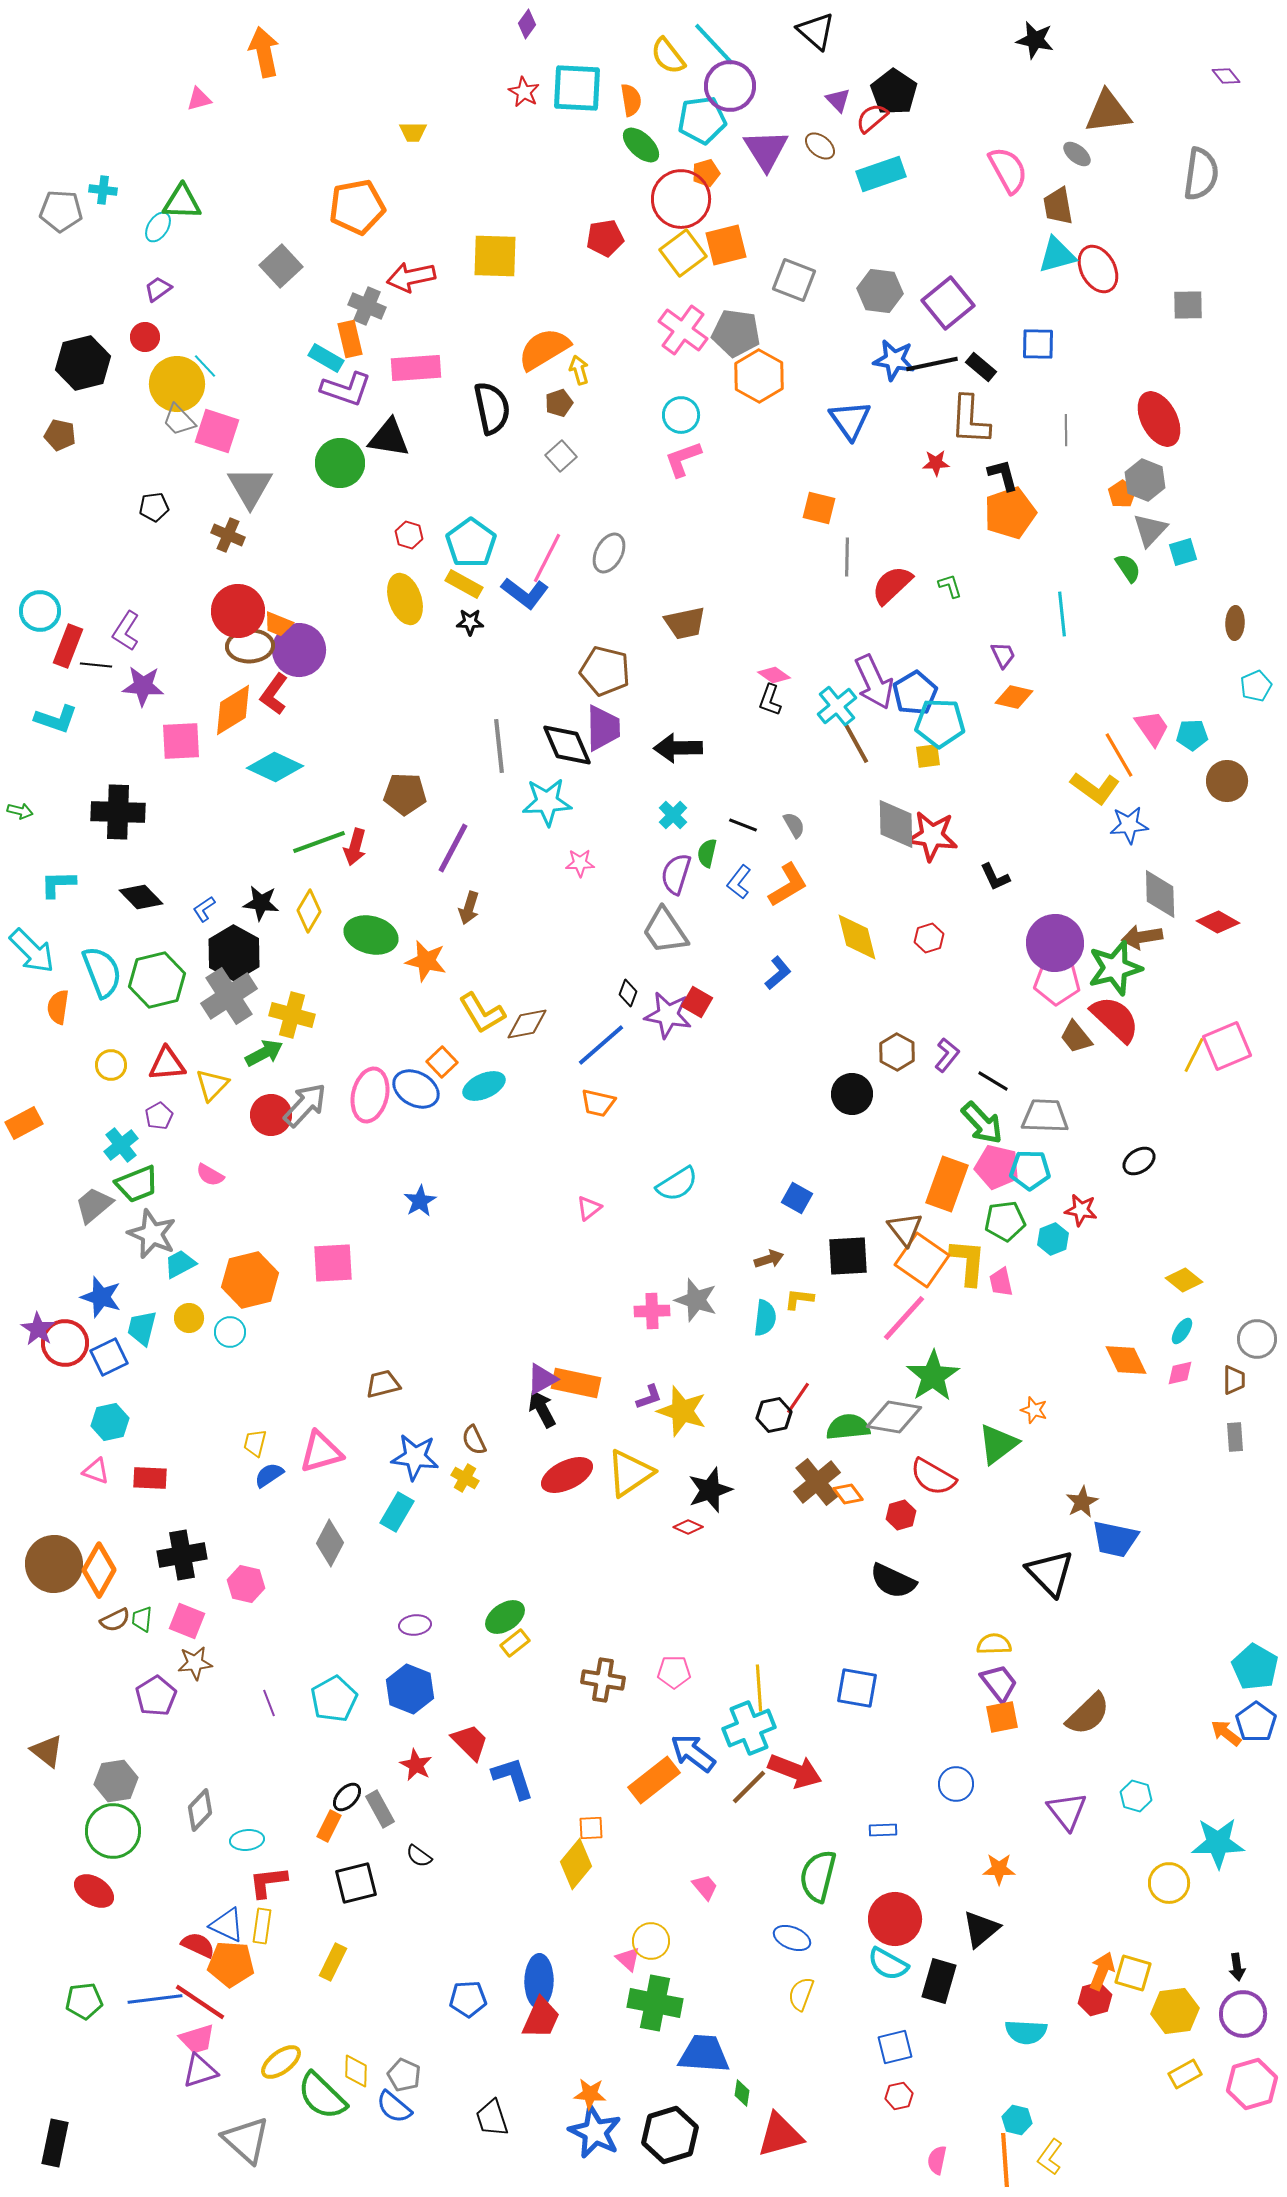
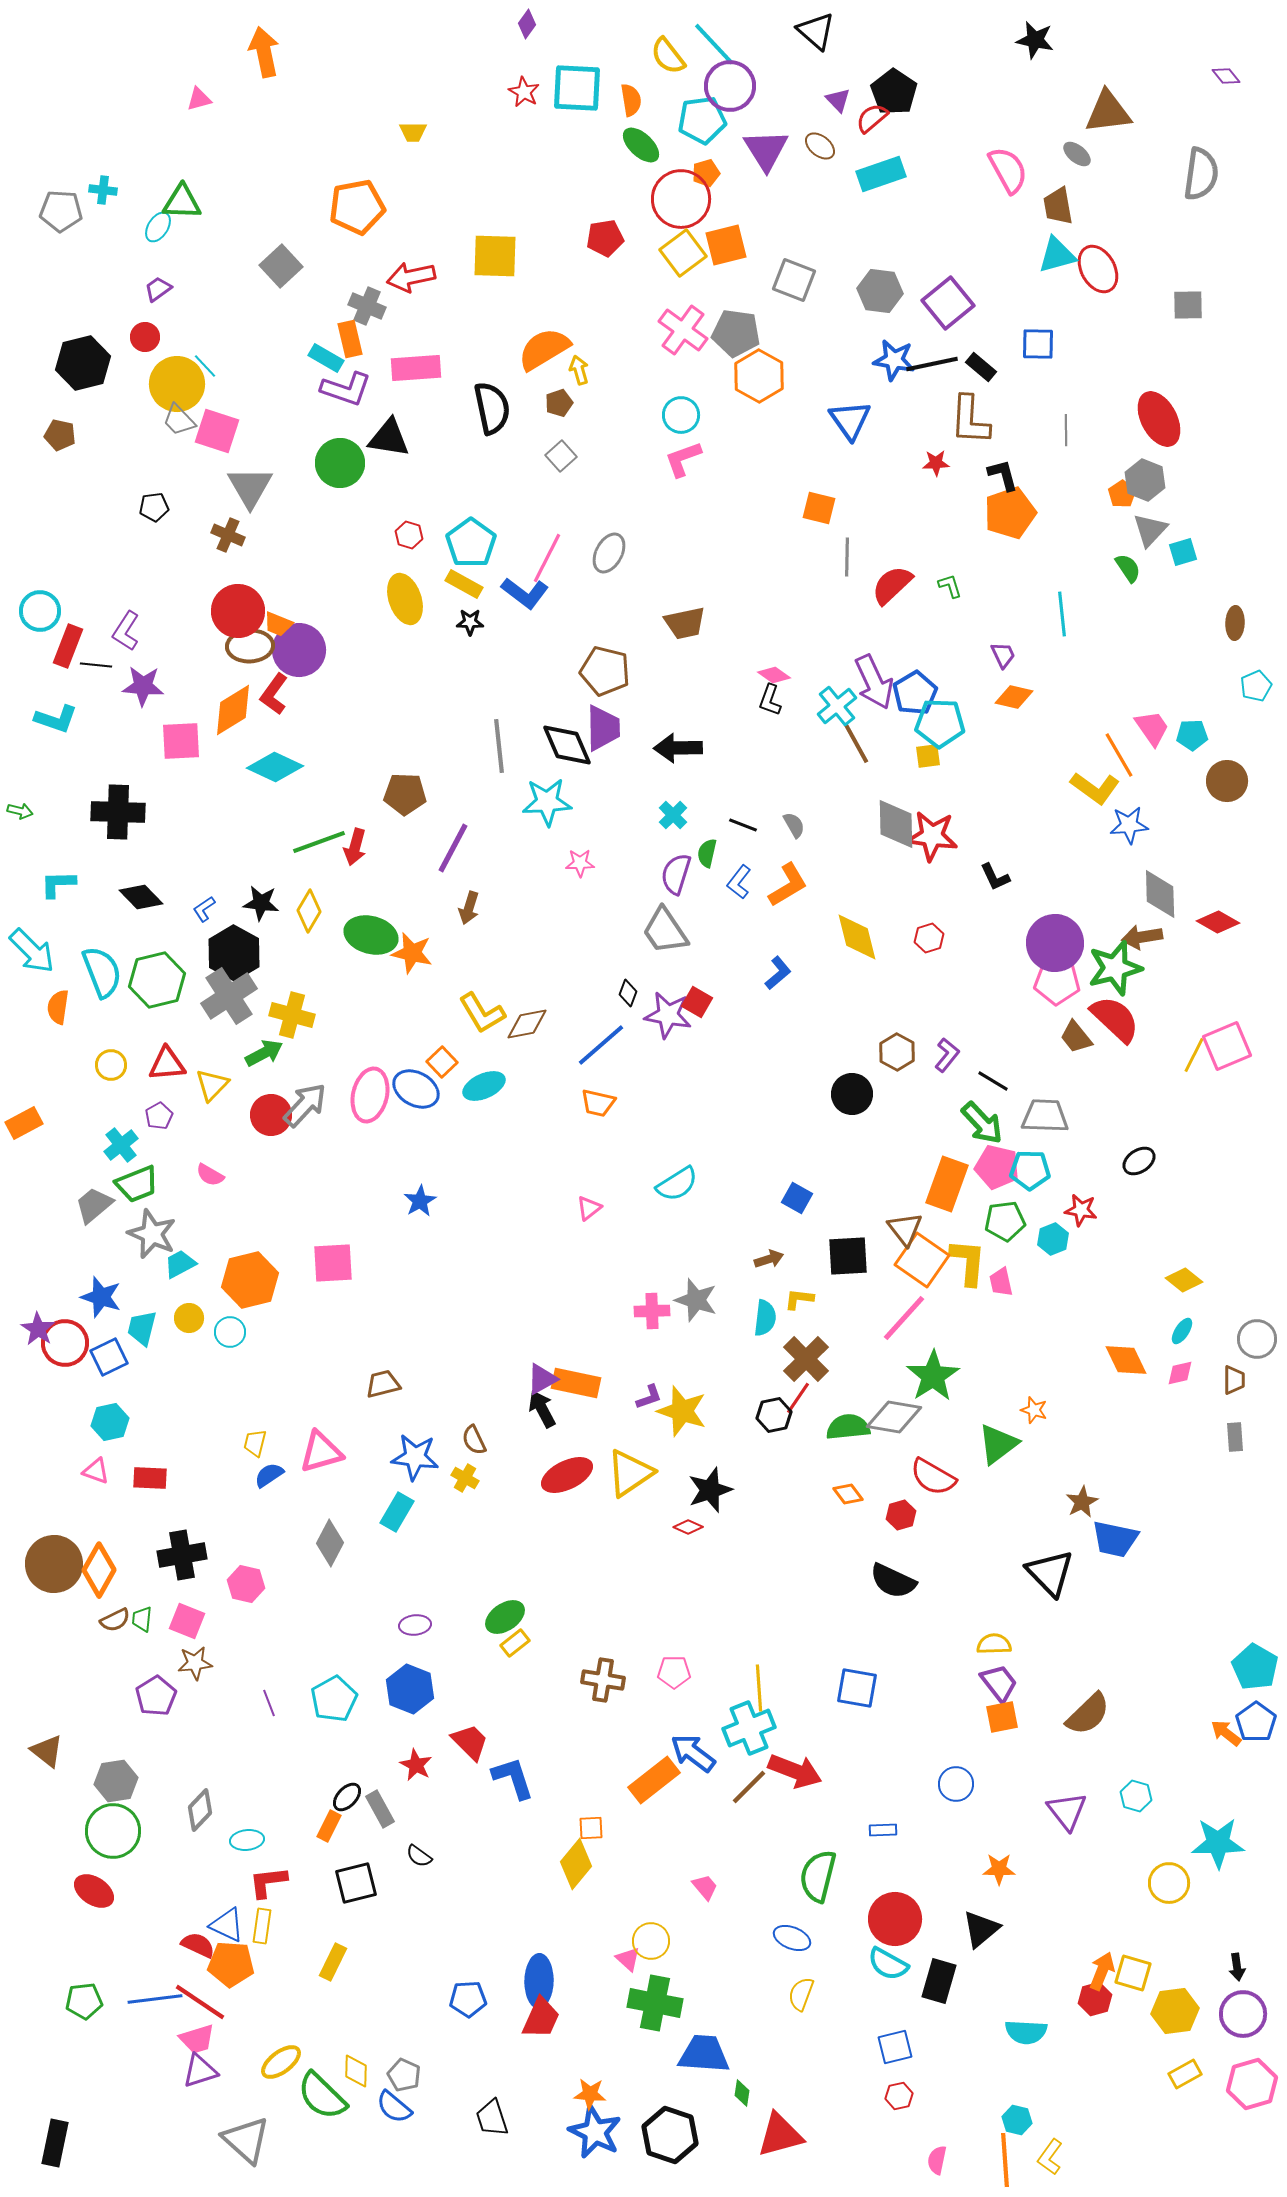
orange star at (426, 961): moved 14 px left, 8 px up
brown cross at (817, 1482): moved 11 px left, 123 px up; rotated 6 degrees counterclockwise
black hexagon at (670, 2135): rotated 24 degrees counterclockwise
